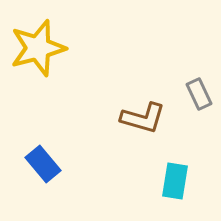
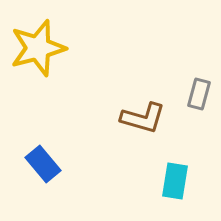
gray rectangle: rotated 40 degrees clockwise
